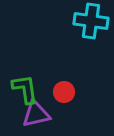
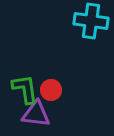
red circle: moved 13 px left, 2 px up
purple triangle: rotated 20 degrees clockwise
